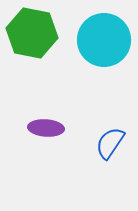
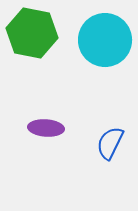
cyan circle: moved 1 px right
blue semicircle: rotated 8 degrees counterclockwise
